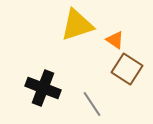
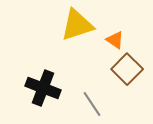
brown square: rotated 12 degrees clockwise
